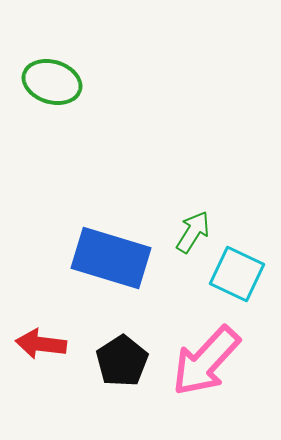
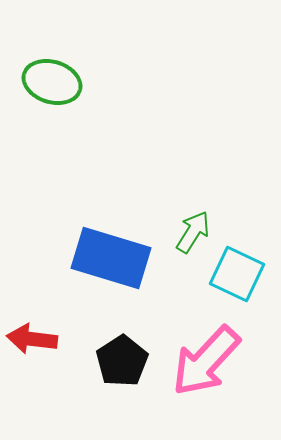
red arrow: moved 9 px left, 5 px up
